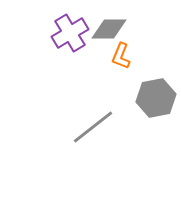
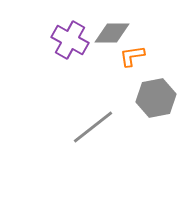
gray diamond: moved 3 px right, 4 px down
purple cross: moved 7 px down; rotated 30 degrees counterclockwise
orange L-shape: moved 11 px right; rotated 60 degrees clockwise
